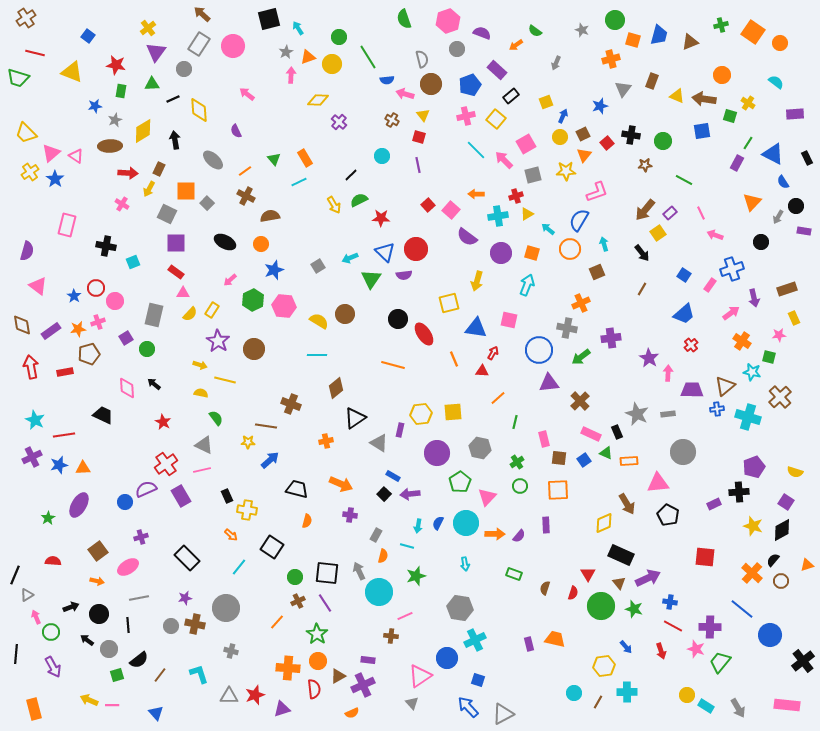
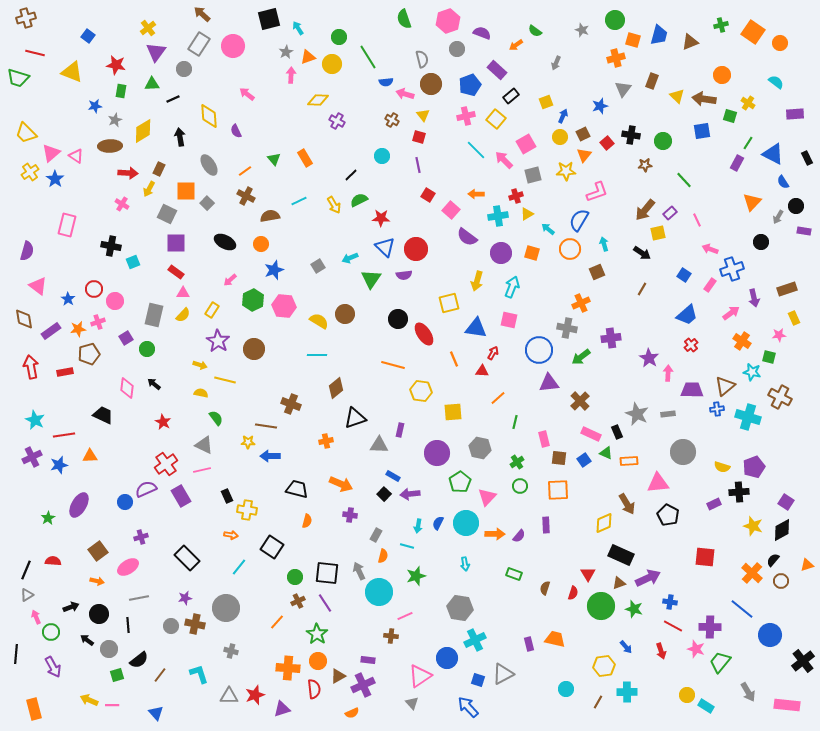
brown cross at (26, 18): rotated 18 degrees clockwise
orange cross at (611, 59): moved 5 px right, 1 px up
blue semicircle at (387, 80): moved 1 px left, 2 px down
yellow triangle at (677, 96): rotated 21 degrees clockwise
yellow diamond at (199, 110): moved 10 px right, 6 px down
purple cross at (339, 122): moved 2 px left, 1 px up; rotated 14 degrees counterclockwise
black arrow at (175, 140): moved 5 px right, 3 px up
gray ellipse at (213, 160): moved 4 px left, 5 px down; rotated 15 degrees clockwise
green line at (684, 180): rotated 18 degrees clockwise
cyan line at (299, 182): moved 19 px down
red square at (428, 205): moved 10 px up; rotated 16 degrees counterclockwise
pink line at (701, 213): moved 4 px left, 7 px down
yellow square at (658, 233): rotated 21 degrees clockwise
pink arrow at (715, 235): moved 5 px left, 14 px down
black cross at (106, 246): moved 5 px right
blue triangle at (385, 252): moved 5 px up
black arrow at (642, 253): rotated 18 degrees counterclockwise
cyan arrow at (527, 285): moved 15 px left, 2 px down
red circle at (96, 288): moved 2 px left, 1 px down
blue star at (74, 296): moved 6 px left, 3 px down
yellow semicircle at (190, 314): moved 7 px left, 1 px down
blue trapezoid at (684, 314): moved 3 px right, 1 px down
brown diamond at (22, 325): moved 2 px right, 6 px up
pink diamond at (127, 388): rotated 10 degrees clockwise
brown cross at (780, 397): rotated 20 degrees counterclockwise
yellow hexagon at (421, 414): moved 23 px up; rotated 15 degrees clockwise
black triangle at (355, 418): rotated 15 degrees clockwise
gray triangle at (379, 443): moved 2 px down; rotated 30 degrees counterclockwise
blue arrow at (270, 460): moved 4 px up; rotated 138 degrees counterclockwise
orange triangle at (83, 468): moved 7 px right, 12 px up
yellow semicircle at (795, 472): moved 73 px left, 5 px up
orange arrow at (231, 535): rotated 32 degrees counterclockwise
black line at (15, 575): moved 11 px right, 5 px up
brown triangle at (619, 583): rotated 48 degrees clockwise
cyan circle at (574, 693): moved 8 px left, 4 px up
gray arrow at (738, 708): moved 10 px right, 16 px up
gray triangle at (503, 714): moved 40 px up
